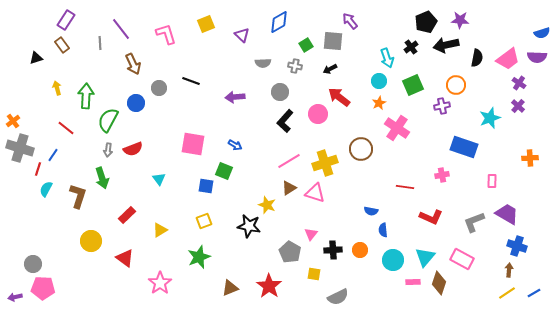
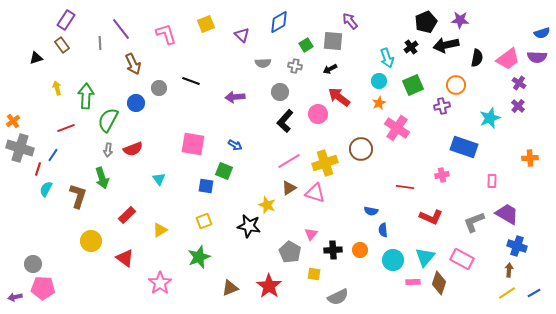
red line at (66, 128): rotated 60 degrees counterclockwise
